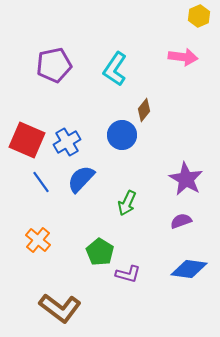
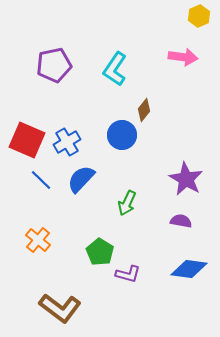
blue line: moved 2 px up; rotated 10 degrees counterclockwise
purple semicircle: rotated 30 degrees clockwise
